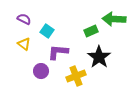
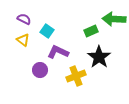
yellow triangle: moved 1 px left, 4 px up
purple L-shape: rotated 20 degrees clockwise
purple circle: moved 1 px left, 1 px up
